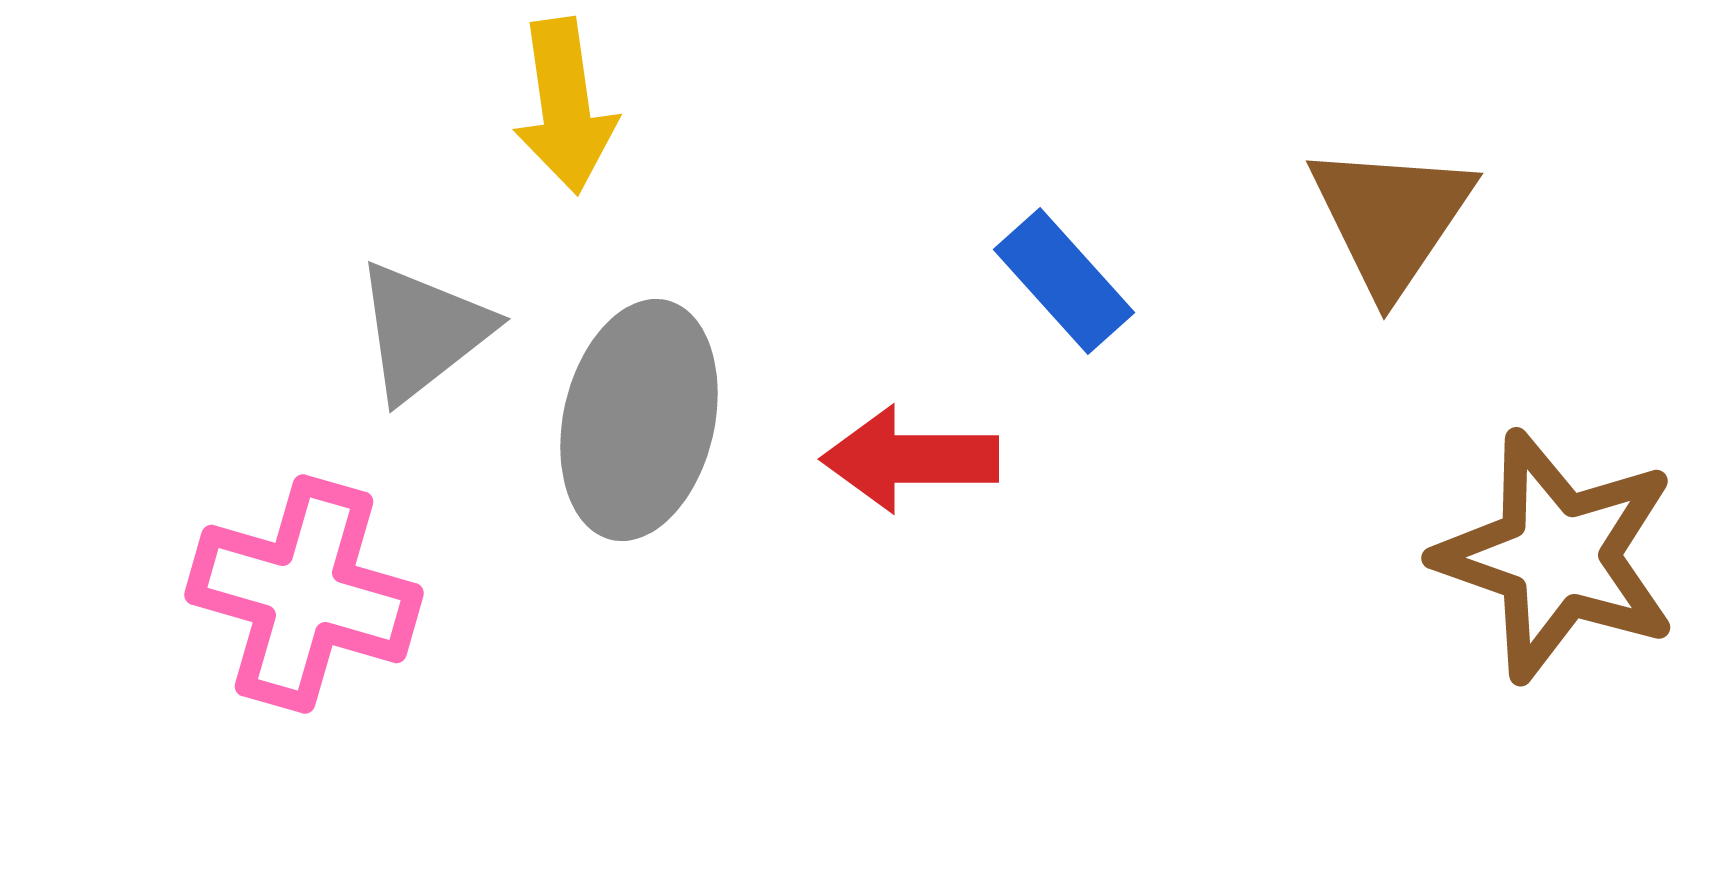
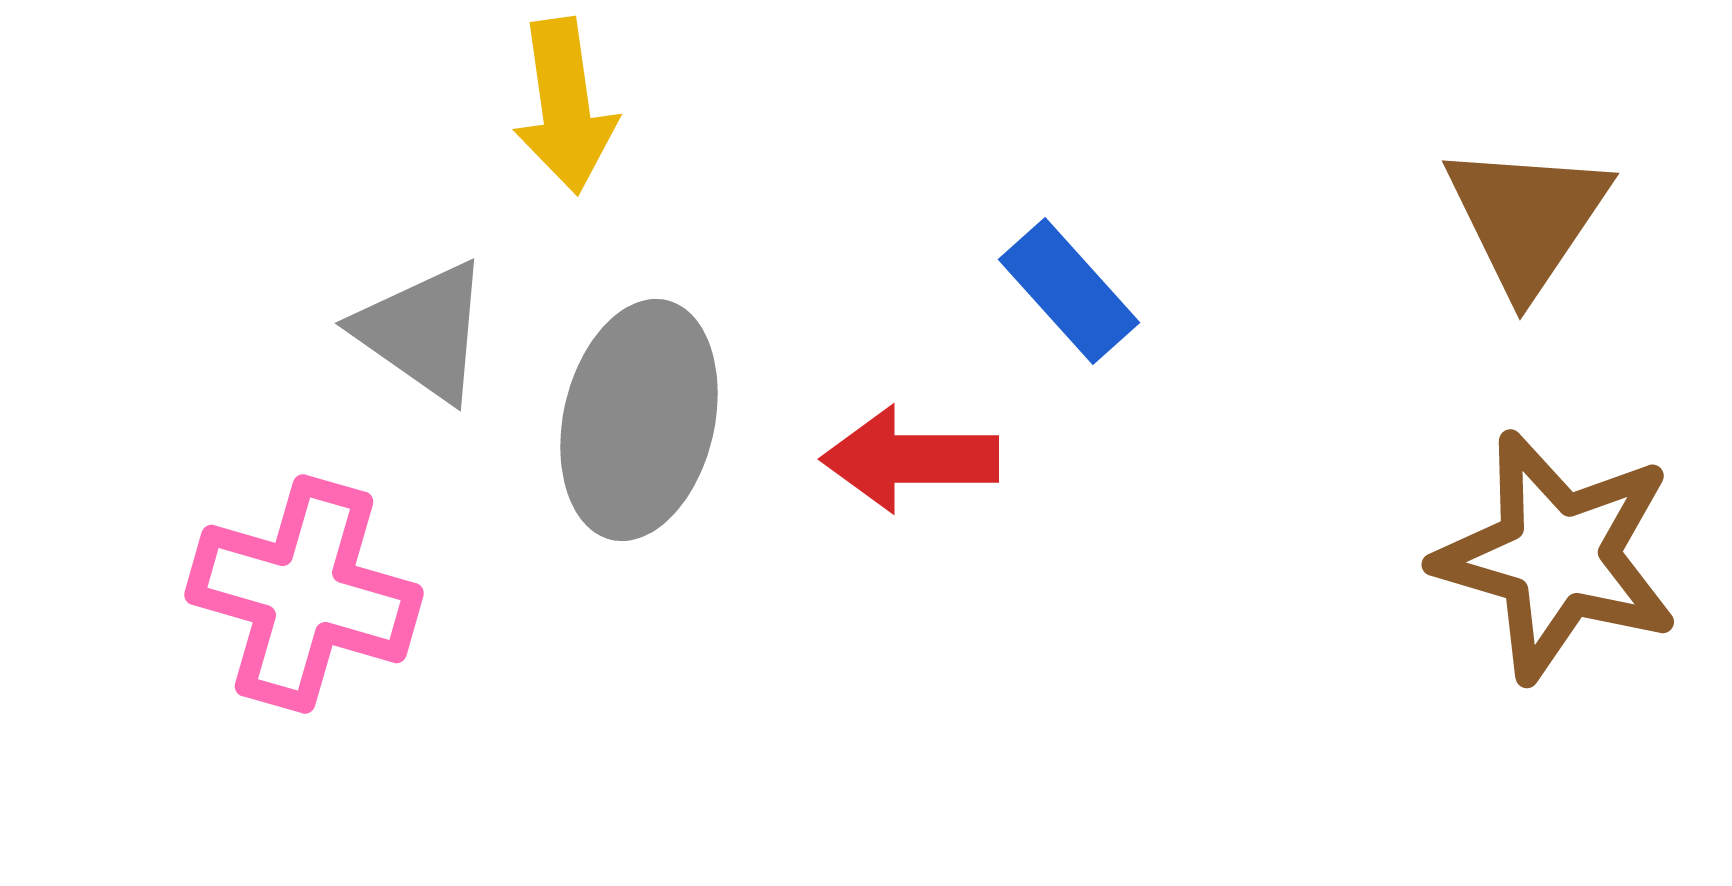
brown triangle: moved 136 px right
blue rectangle: moved 5 px right, 10 px down
gray triangle: rotated 47 degrees counterclockwise
brown star: rotated 3 degrees counterclockwise
